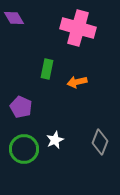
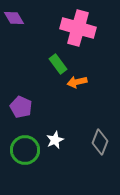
green rectangle: moved 11 px right, 5 px up; rotated 48 degrees counterclockwise
green circle: moved 1 px right, 1 px down
